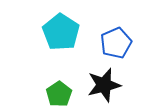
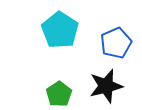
cyan pentagon: moved 1 px left, 2 px up
black star: moved 2 px right, 1 px down
